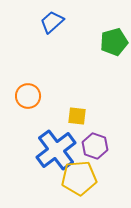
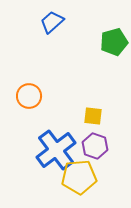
orange circle: moved 1 px right
yellow square: moved 16 px right
yellow pentagon: moved 1 px up
